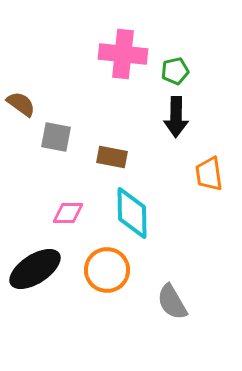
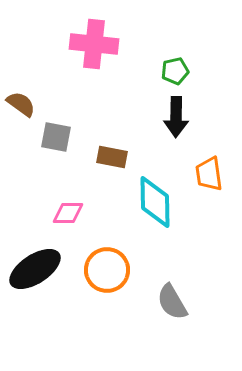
pink cross: moved 29 px left, 10 px up
cyan diamond: moved 23 px right, 11 px up
